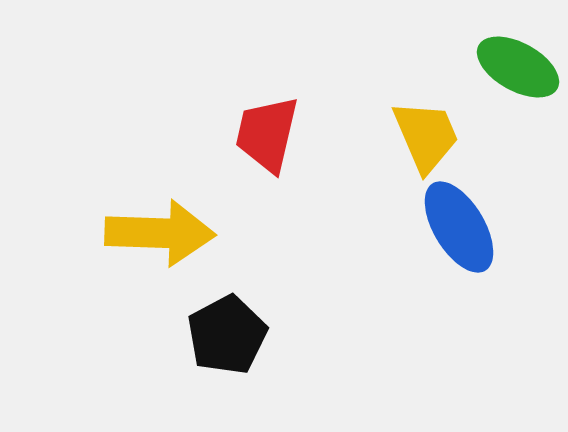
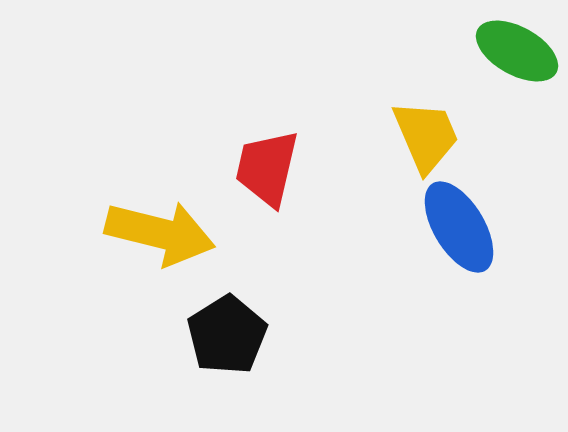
green ellipse: moved 1 px left, 16 px up
red trapezoid: moved 34 px down
yellow arrow: rotated 12 degrees clockwise
black pentagon: rotated 4 degrees counterclockwise
